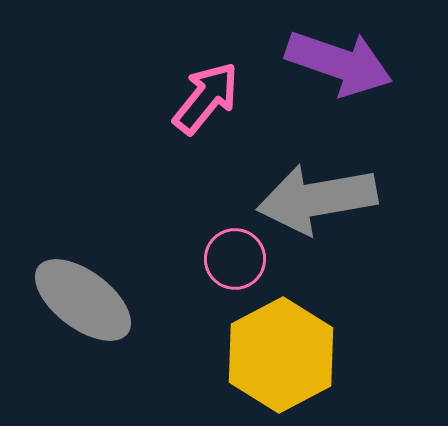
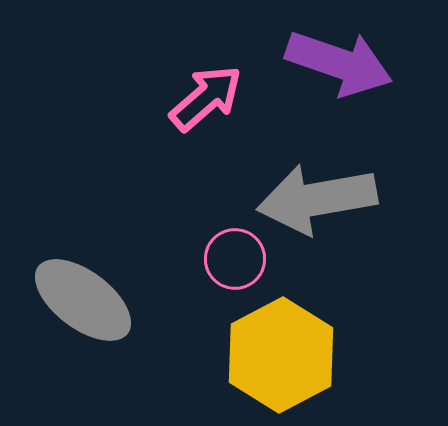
pink arrow: rotated 10 degrees clockwise
